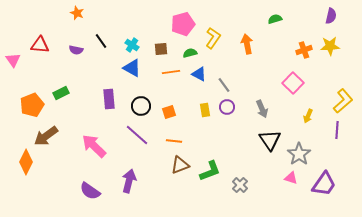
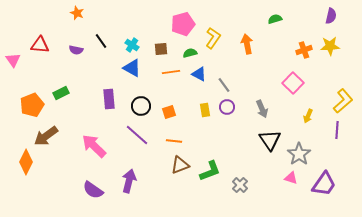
purple semicircle at (90, 191): moved 3 px right, 1 px up
